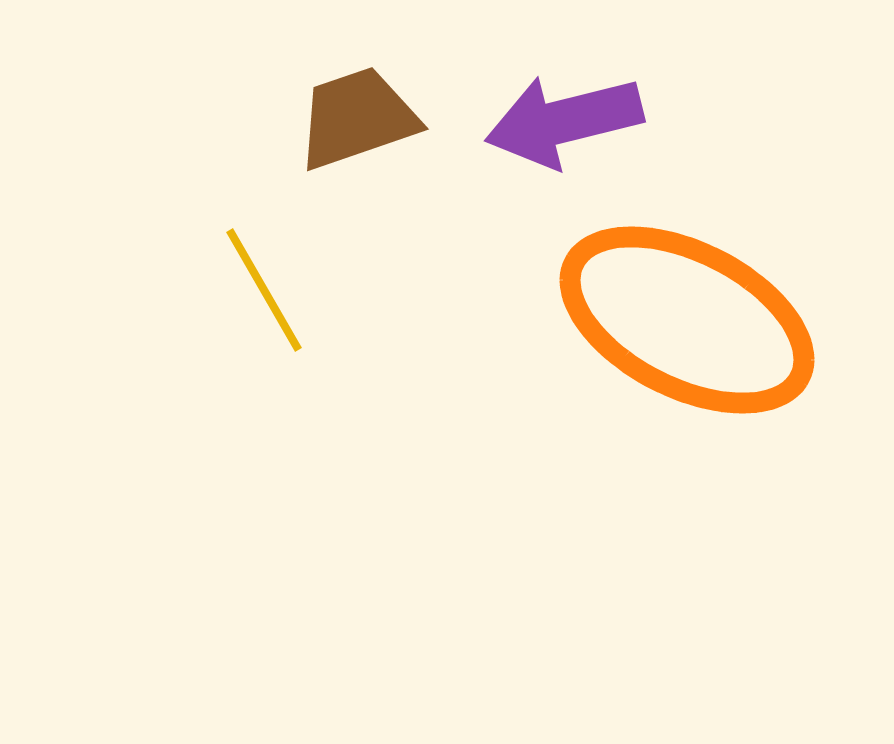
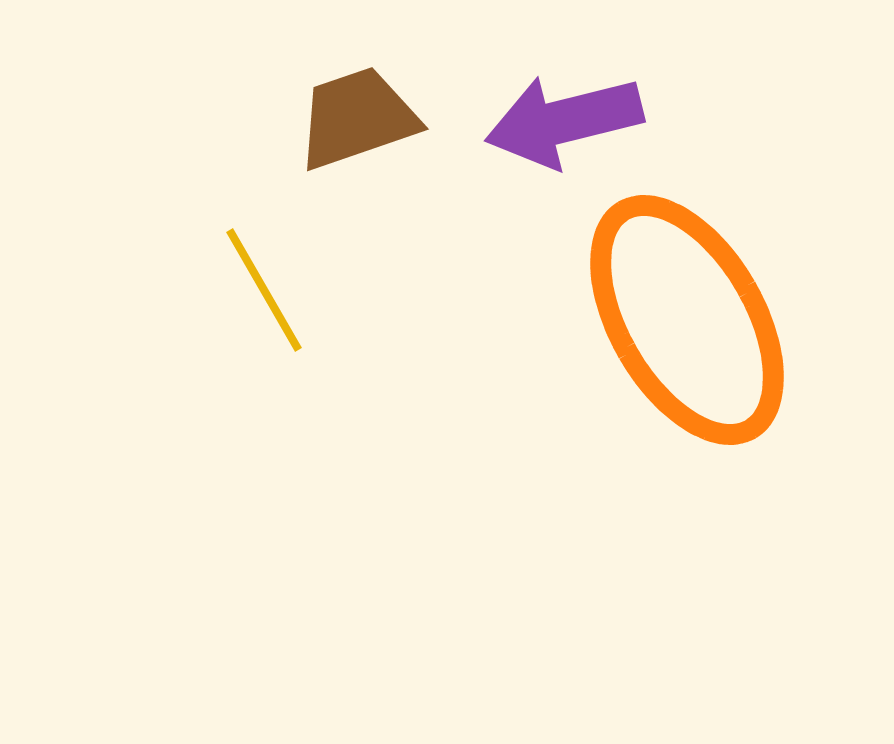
orange ellipse: rotated 33 degrees clockwise
